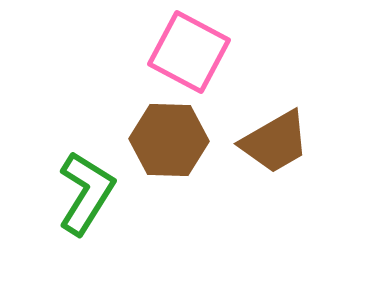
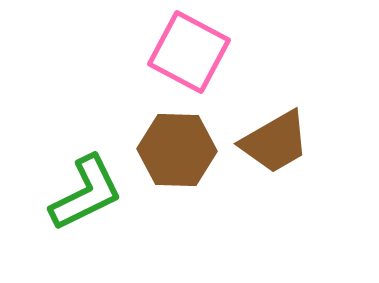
brown hexagon: moved 8 px right, 10 px down
green L-shape: rotated 32 degrees clockwise
